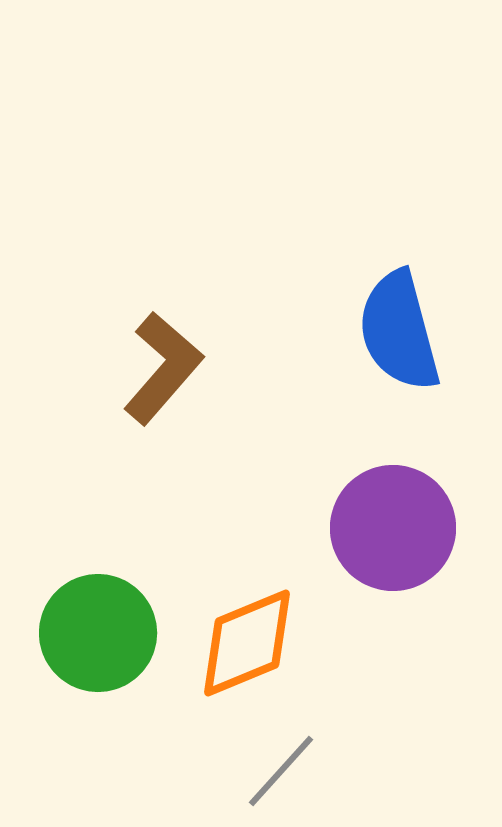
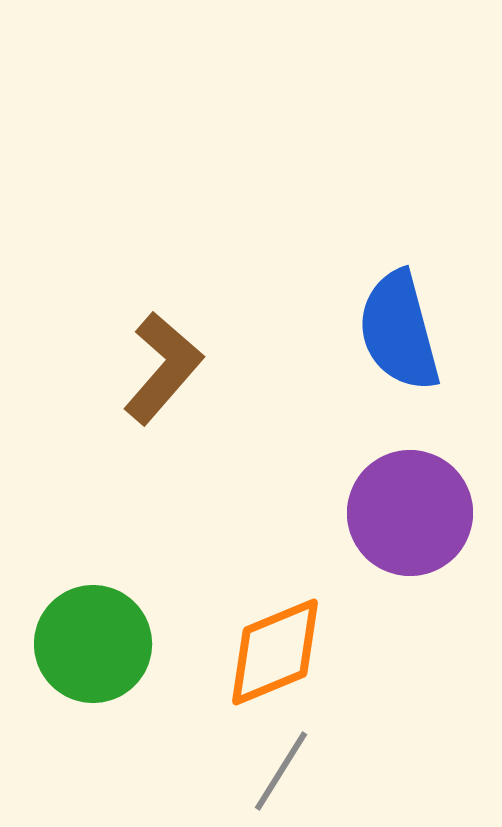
purple circle: moved 17 px right, 15 px up
green circle: moved 5 px left, 11 px down
orange diamond: moved 28 px right, 9 px down
gray line: rotated 10 degrees counterclockwise
